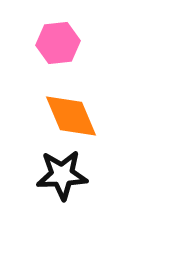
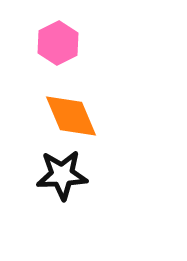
pink hexagon: rotated 21 degrees counterclockwise
